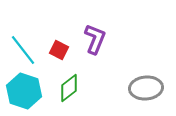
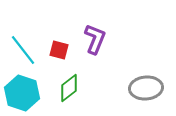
red square: rotated 12 degrees counterclockwise
cyan hexagon: moved 2 px left, 2 px down
